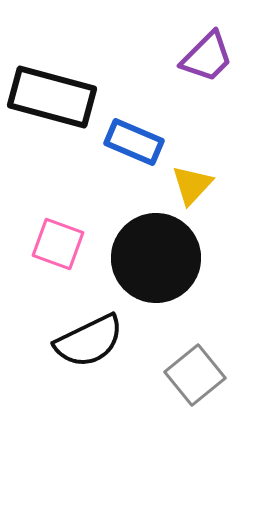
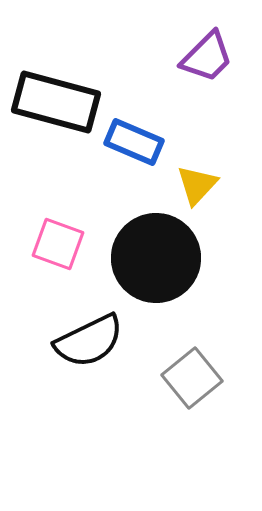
black rectangle: moved 4 px right, 5 px down
yellow triangle: moved 5 px right
gray square: moved 3 px left, 3 px down
